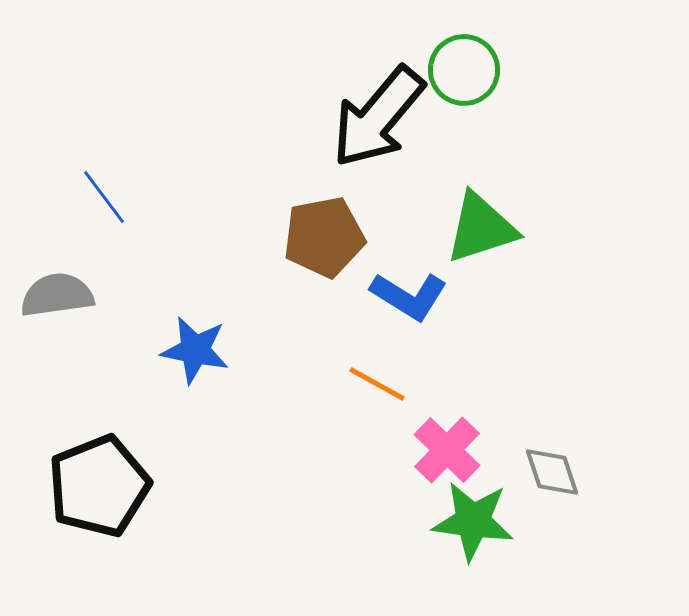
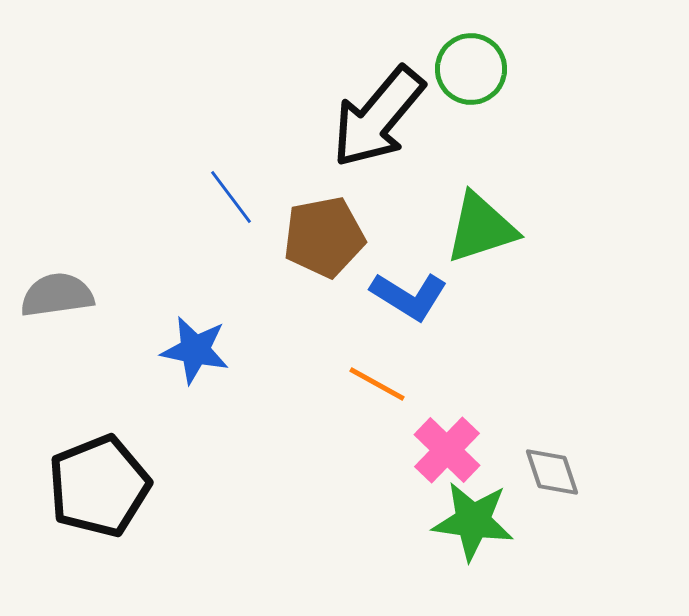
green circle: moved 7 px right, 1 px up
blue line: moved 127 px right
